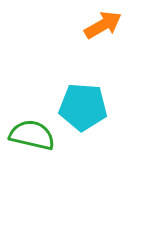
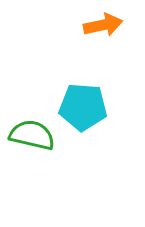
orange arrow: rotated 18 degrees clockwise
